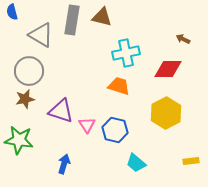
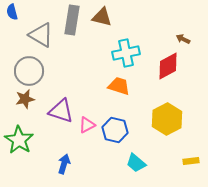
red diamond: moved 3 px up; rotated 28 degrees counterclockwise
yellow hexagon: moved 1 px right, 6 px down
pink triangle: rotated 36 degrees clockwise
green star: rotated 24 degrees clockwise
